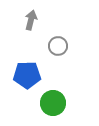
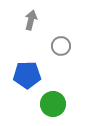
gray circle: moved 3 px right
green circle: moved 1 px down
